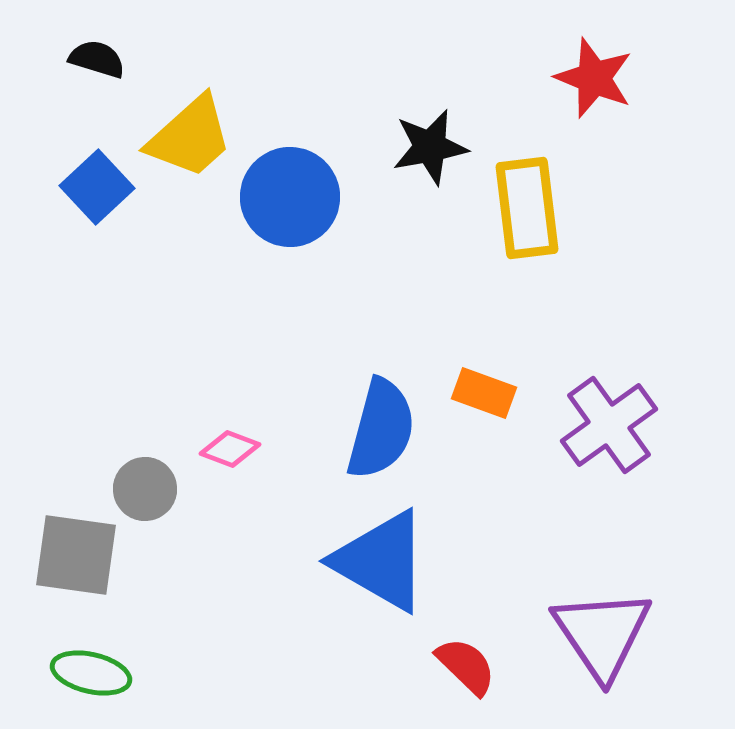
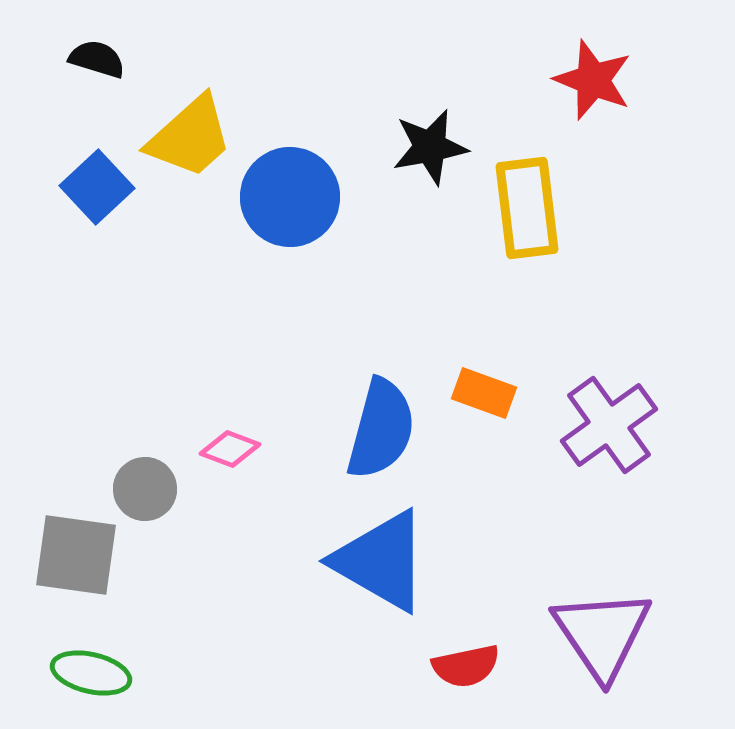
red star: moved 1 px left, 2 px down
red semicircle: rotated 124 degrees clockwise
